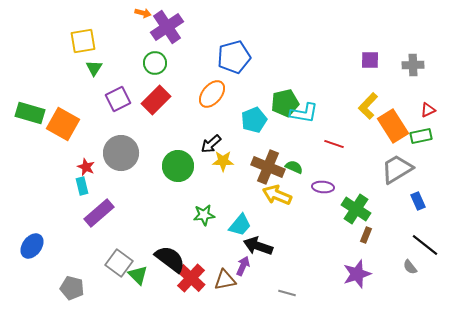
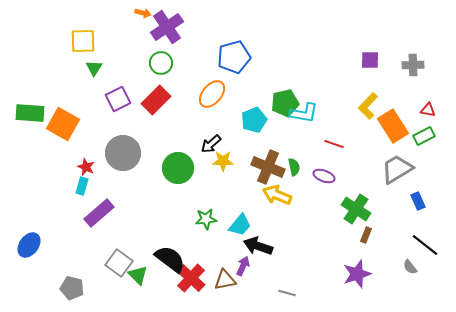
yellow square at (83, 41): rotated 8 degrees clockwise
green circle at (155, 63): moved 6 px right
red triangle at (428, 110): rotated 35 degrees clockwise
green rectangle at (30, 113): rotated 12 degrees counterclockwise
green rectangle at (421, 136): moved 3 px right; rotated 15 degrees counterclockwise
gray circle at (121, 153): moved 2 px right
green circle at (178, 166): moved 2 px down
green semicircle at (294, 167): rotated 54 degrees clockwise
cyan rectangle at (82, 186): rotated 30 degrees clockwise
purple ellipse at (323, 187): moved 1 px right, 11 px up; rotated 15 degrees clockwise
green star at (204, 215): moved 2 px right, 4 px down
blue ellipse at (32, 246): moved 3 px left, 1 px up
